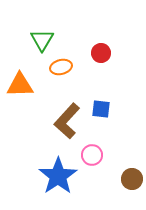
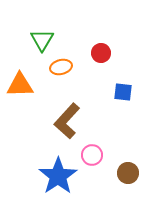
blue square: moved 22 px right, 17 px up
brown circle: moved 4 px left, 6 px up
